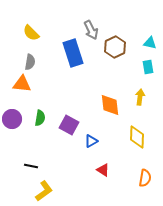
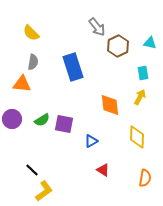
gray arrow: moved 6 px right, 3 px up; rotated 12 degrees counterclockwise
brown hexagon: moved 3 px right, 1 px up
blue rectangle: moved 14 px down
gray semicircle: moved 3 px right
cyan rectangle: moved 5 px left, 6 px down
yellow arrow: rotated 21 degrees clockwise
green semicircle: moved 2 px right, 2 px down; rotated 49 degrees clockwise
purple square: moved 5 px left, 1 px up; rotated 18 degrees counterclockwise
black line: moved 1 px right, 4 px down; rotated 32 degrees clockwise
